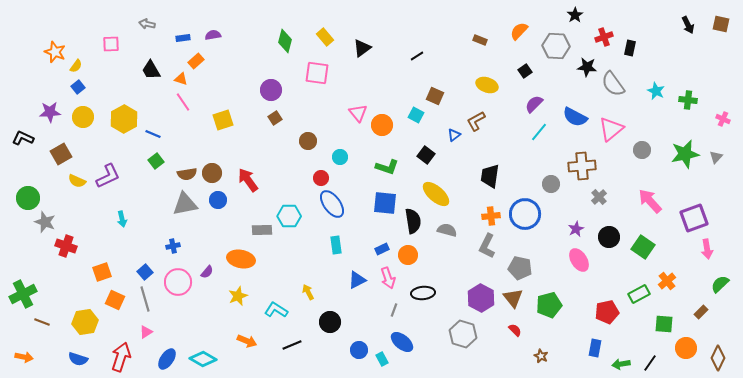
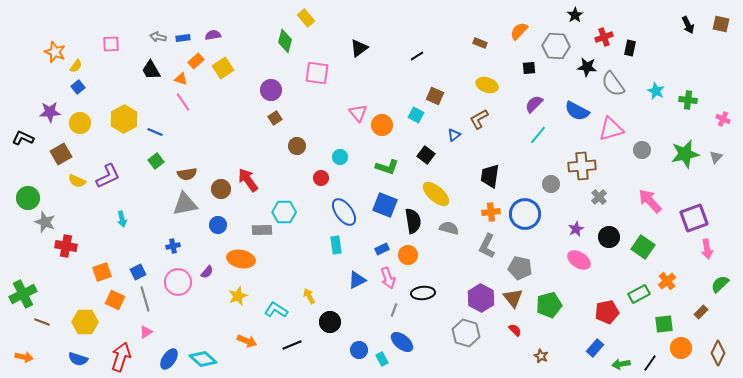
gray arrow at (147, 24): moved 11 px right, 13 px down
yellow rectangle at (325, 37): moved 19 px left, 19 px up
brown rectangle at (480, 40): moved 3 px down
black triangle at (362, 48): moved 3 px left
black square at (525, 71): moved 4 px right, 3 px up; rotated 32 degrees clockwise
yellow circle at (83, 117): moved 3 px left, 6 px down
blue semicircle at (575, 117): moved 2 px right, 6 px up
yellow square at (223, 120): moved 52 px up; rotated 15 degrees counterclockwise
brown L-shape at (476, 121): moved 3 px right, 2 px up
pink triangle at (611, 129): rotated 24 degrees clockwise
cyan line at (539, 132): moved 1 px left, 3 px down
blue line at (153, 134): moved 2 px right, 2 px up
brown circle at (308, 141): moved 11 px left, 5 px down
brown circle at (212, 173): moved 9 px right, 16 px down
blue circle at (218, 200): moved 25 px down
blue square at (385, 203): moved 2 px down; rotated 15 degrees clockwise
blue ellipse at (332, 204): moved 12 px right, 8 px down
cyan hexagon at (289, 216): moved 5 px left, 4 px up
orange cross at (491, 216): moved 4 px up
gray semicircle at (447, 230): moved 2 px right, 2 px up
red cross at (66, 246): rotated 10 degrees counterclockwise
pink ellipse at (579, 260): rotated 25 degrees counterclockwise
blue square at (145, 272): moved 7 px left; rotated 14 degrees clockwise
yellow arrow at (308, 292): moved 1 px right, 4 px down
yellow hexagon at (85, 322): rotated 10 degrees clockwise
green square at (664, 324): rotated 12 degrees counterclockwise
gray hexagon at (463, 334): moved 3 px right, 1 px up
blue rectangle at (595, 348): rotated 30 degrees clockwise
orange circle at (686, 348): moved 5 px left
brown diamond at (718, 358): moved 5 px up
blue ellipse at (167, 359): moved 2 px right
cyan diamond at (203, 359): rotated 12 degrees clockwise
